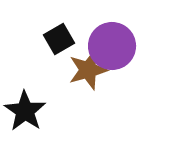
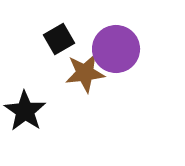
purple circle: moved 4 px right, 3 px down
brown star: moved 3 px left, 3 px down; rotated 9 degrees clockwise
